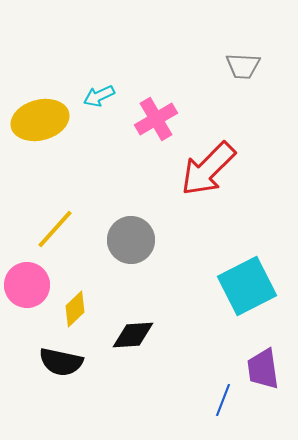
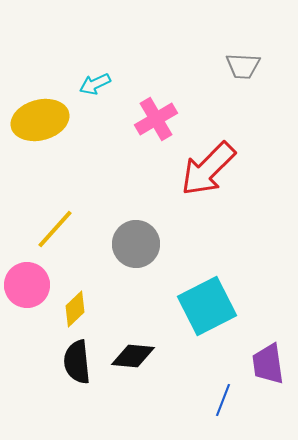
cyan arrow: moved 4 px left, 12 px up
gray circle: moved 5 px right, 4 px down
cyan square: moved 40 px left, 20 px down
black diamond: moved 21 px down; rotated 9 degrees clockwise
black semicircle: moved 16 px right; rotated 72 degrees clockwise
purple trapezoid: moved 5 px right, 5 px up
